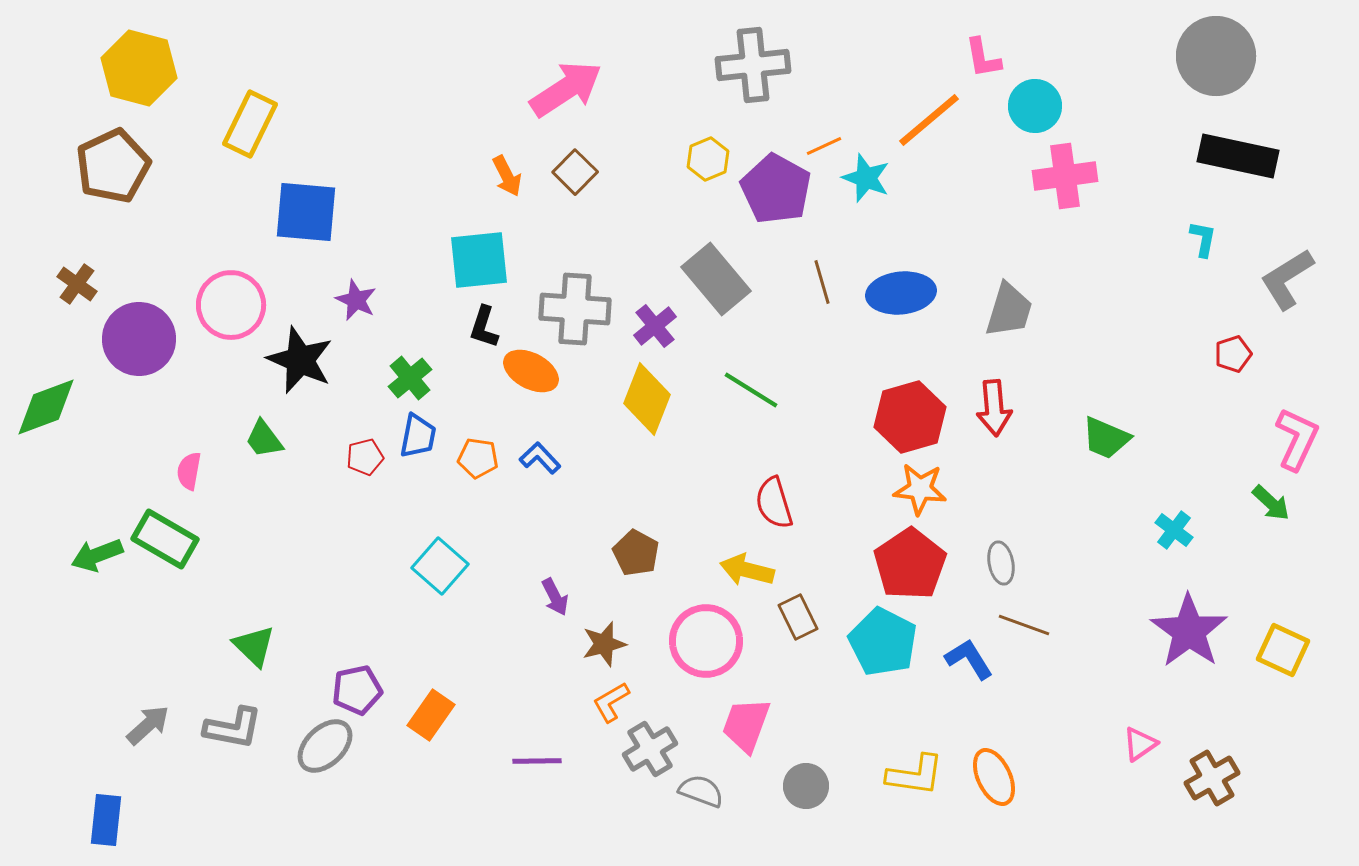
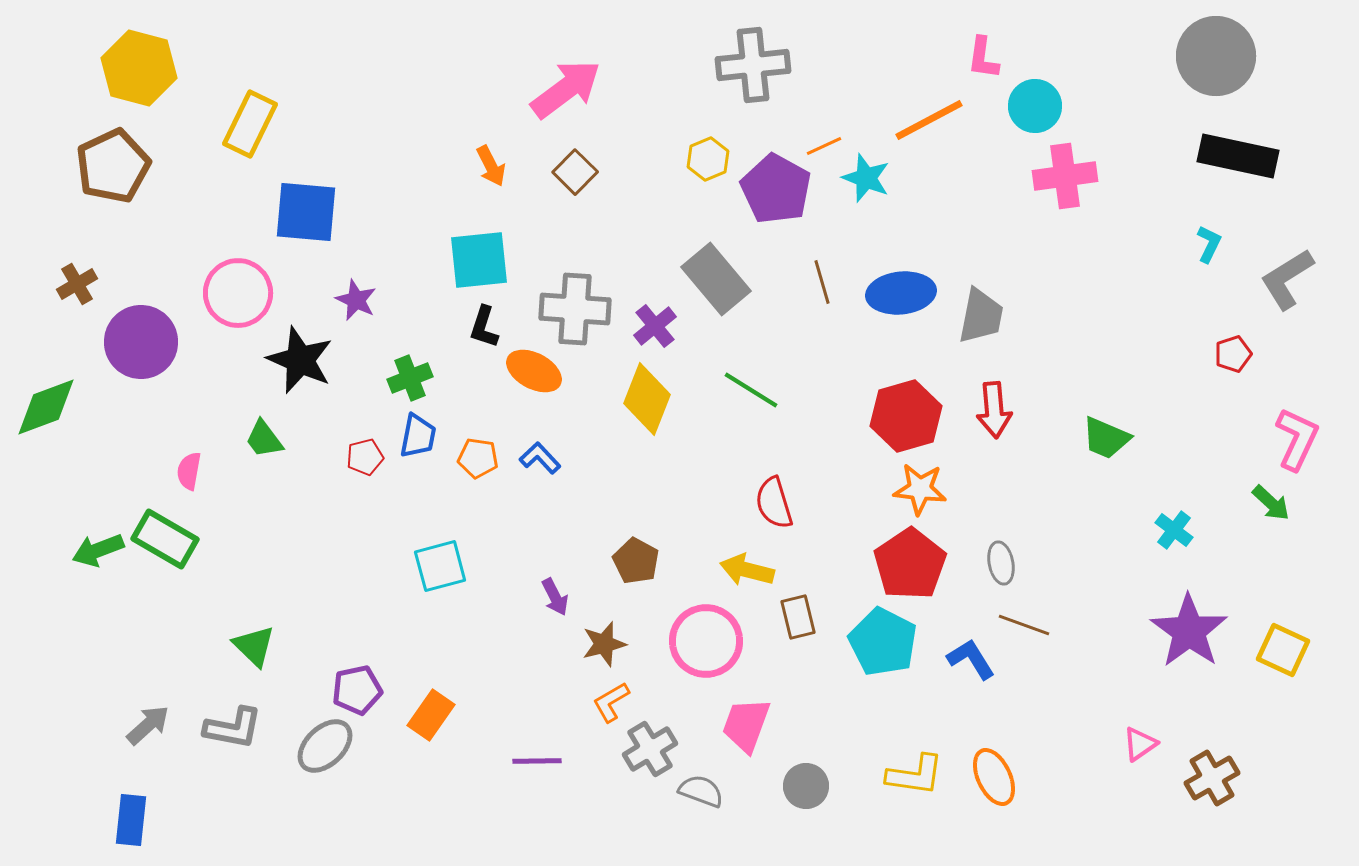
pink L-shape at (983, 58): rotated 18 degrees clockwise
pink arrow at (566, 89): rotated 4 degrees counterclockwise
orange line at (929, 120): rotated 12 degrees clockwise
orange arrow at (507, 176): moved 16 px left, 10 px up
cyan L-shape at (1203, 239): moved 6 px right, 5 px down; rotated 15 degrees clockwise
brown cross at (77, 284): rotated 24 degrees clockwise
pink circle at (231, 305): moved 7 px right, 12 px up
gray trapezoid at (1009, 310): moved 28 px left, 6 px down; rotated 6 degrees counterclockwise
purple circle at (139, 339): moved 2 px right, 3 px down
orange ellipse at (531, 371): moved 3 px right
green cross at (410, 378): rotated 18 degrees clockwise
red arrow at (994, 408): moved 2 px down
red hexagon at (910, 417): moved 4 px left, 1 px up
brown pentagon at (636, 553): moved 8 px down
green arrow at (97, 555): moved 1 px right, 5 px up
cyan square at (440, 566): rotated 34 degrees clockwise
brown rectangle at (798, 617): rotated 12 degrees clockwise
blue L-shape at (969, 659): moved 2 px right
blue rectangle at (106, 820): moved 25 px right
